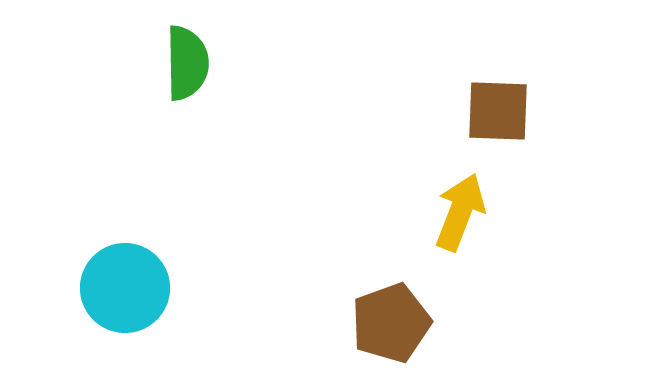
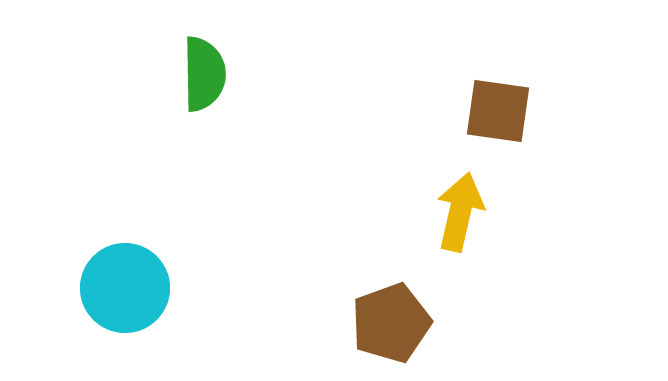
green semicircle: moved 17 px right, 11 px down
brown square: rotated 6 degrees clockwise
yellow arrow: rotated 8 degrees counterclockwise
